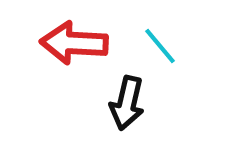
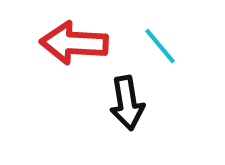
black arrow: rotated 22 degrees counterclockwise
